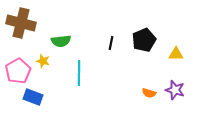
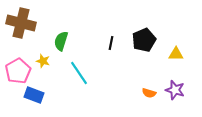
green semicircle: rotated 114 degrees clockwise
cyan line: rotated 35 degrees counterclockwise
blue rectangle: moved 1 px right, 2 px up
